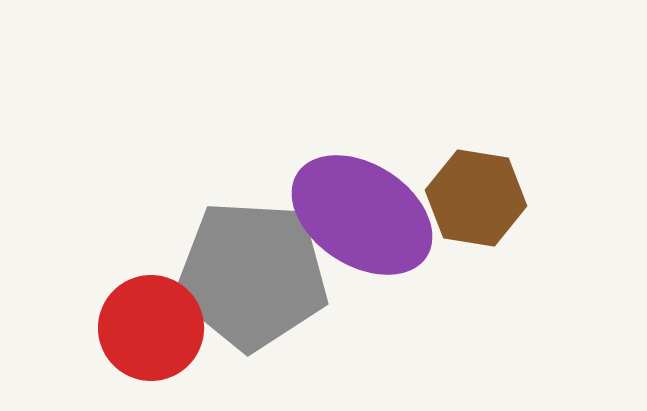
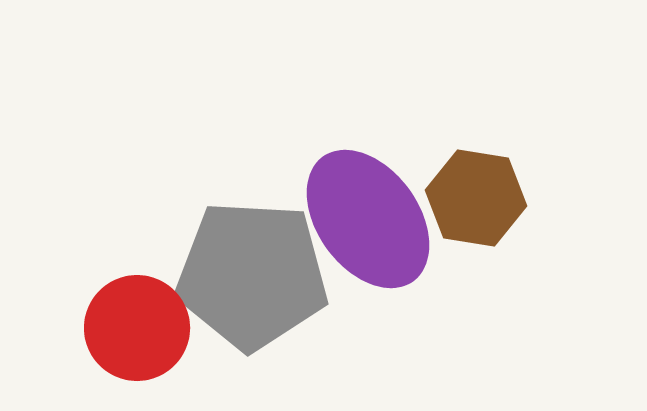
purple ellipse: moved 6 px right, 4 px down; rotated 21 degrees clockwise
red circle: moved 14 px left
